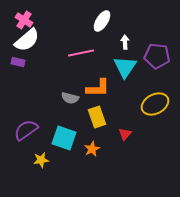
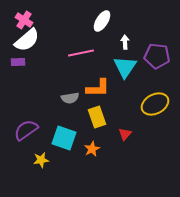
purple rectangle: rotated 16 degrees counterclockwise
gray semicircle: rotated 24 degrees counterclockwise
